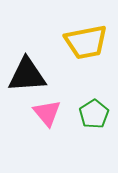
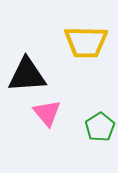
yellow trapezoid: rotated 12 degrees clockwise
green pentagon: moved 6 px right, 13 px down
